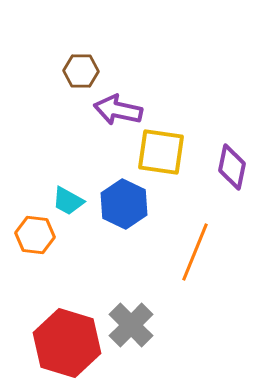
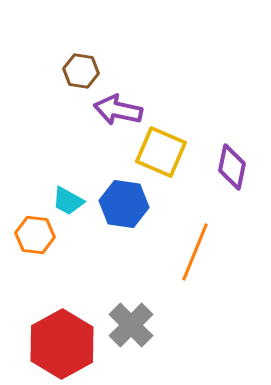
brown hexagon: rotated 8 degrees clockwise
yellow square: rotated 15 degrees clockwise
blue hexagon: rotated 18 degrees counterclockwise
red hexagon: moved 5 px left, 1 px down; rotated 14 degrees clockwise
